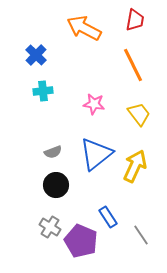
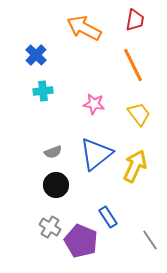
gray line: moved 9 px right, 5 px down
